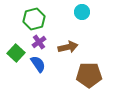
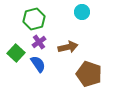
brown pentagon: moved 1 px up; rotated 20 degrees clockwise
